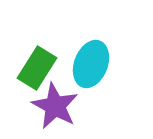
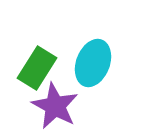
cyan ellipse: moved 2 px right, 1 px up
